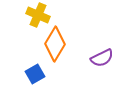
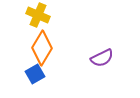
orange diamond: moved 13 px left, 4 px down
